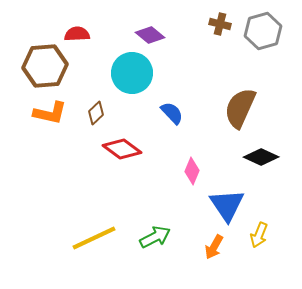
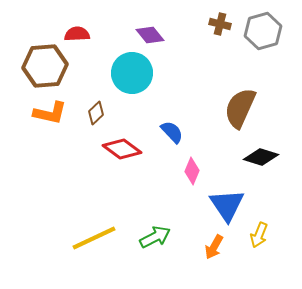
purple diamond: rotated 12 degrees clockwise
blue semicircle: moved 19 px down
black diamond: rotated 8 degrees counterclockwise
